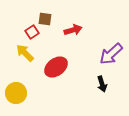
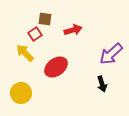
red square: moved 3 px right, 2 px down
yellow circle: moved 5 px right
